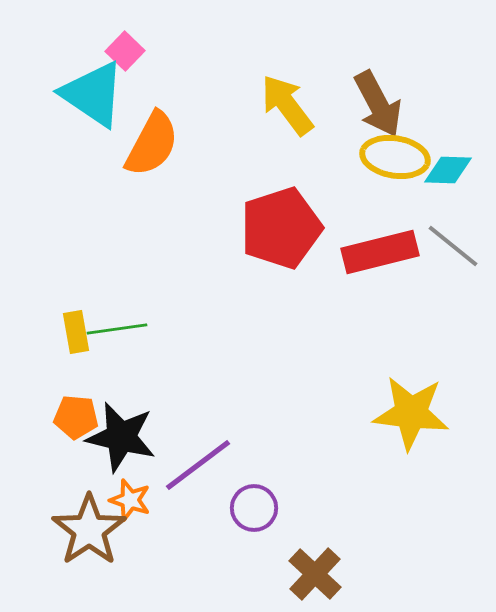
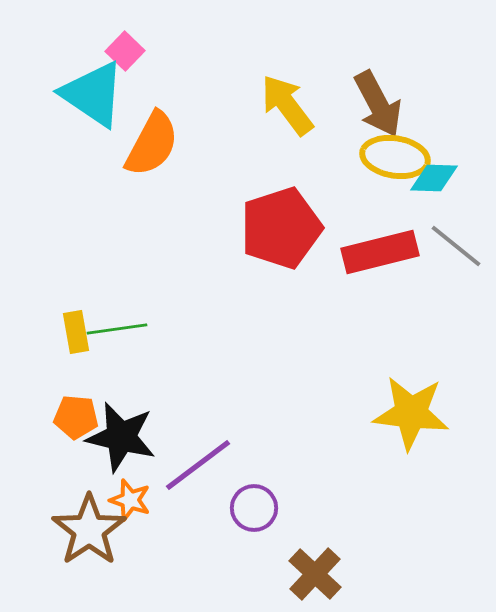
cyan diamond: moved 14 px left, 8 px down
gray line: moved 3 px right
